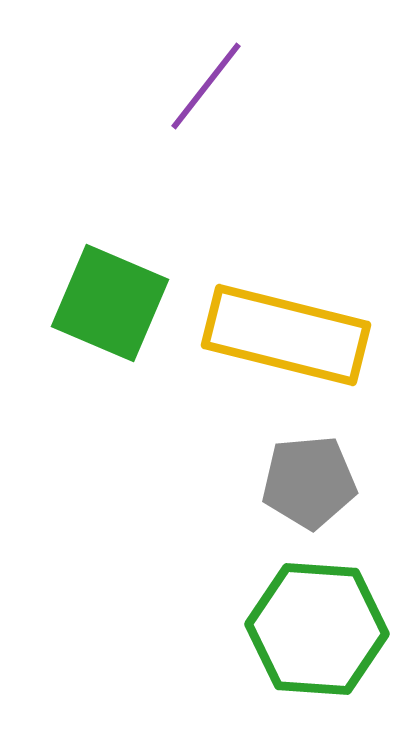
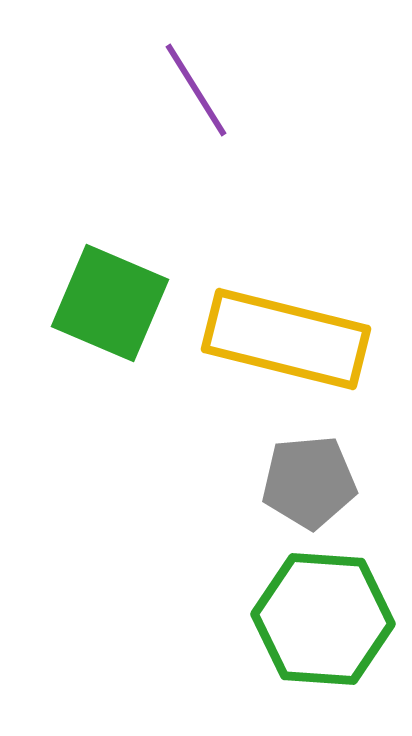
purple line: moved 10 px left, 4 px down; rotated 70 degrees counterclockwise
yellow rectangle: moved 4 px down
green hexagon: moved 6 px right, 10 px up
